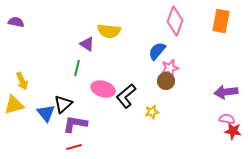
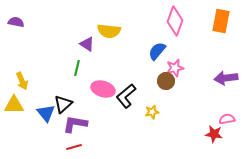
pink star: moved 5 px right
purple arrow: moved 14 px up
yellow triangle: rotated 15 degrees clockwise
pink semicircle: rotated 21 degrees counterclockwise
red star: moved 19 px left, 3 px down
